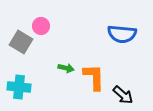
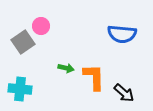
gray square: moved 2 px right; rotated 25 degrees clockwise
cyan cross: moved 1 px right, 2 px down
black arrow: moved 1 px right, 2 px up
